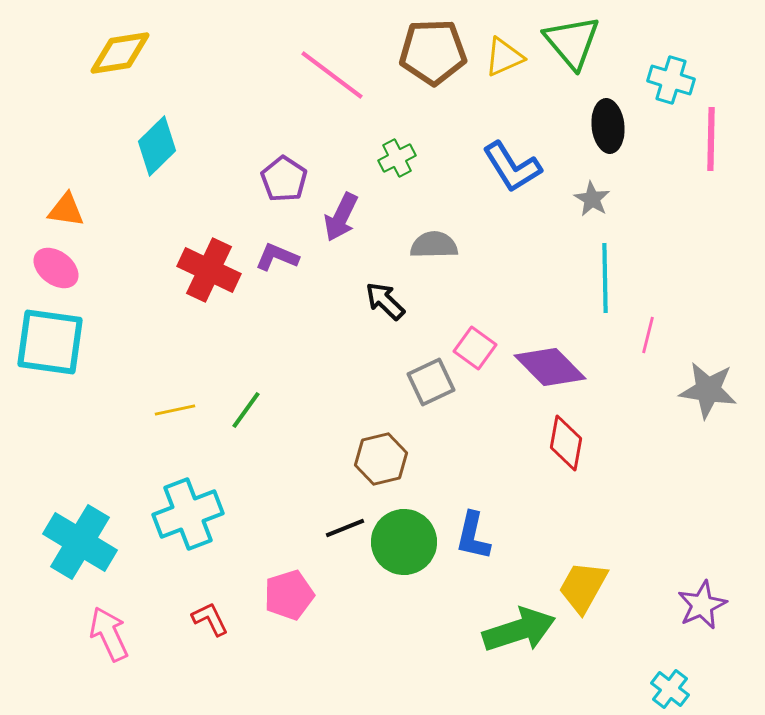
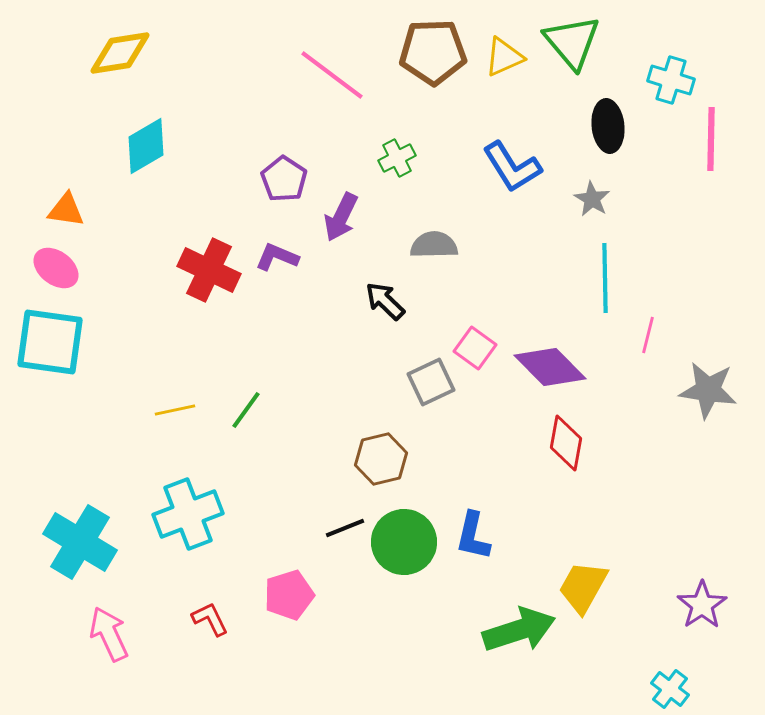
cyan diamond at (157, 146): moved 11 px left; rotated 14 degrees clockwise
purple star at (702, 605): rotated 9 degrees counterclockwise
